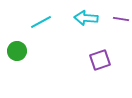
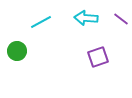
purple line: rotated 28 degrees clockwise
purple square: moved 2 px left, 3 px up
